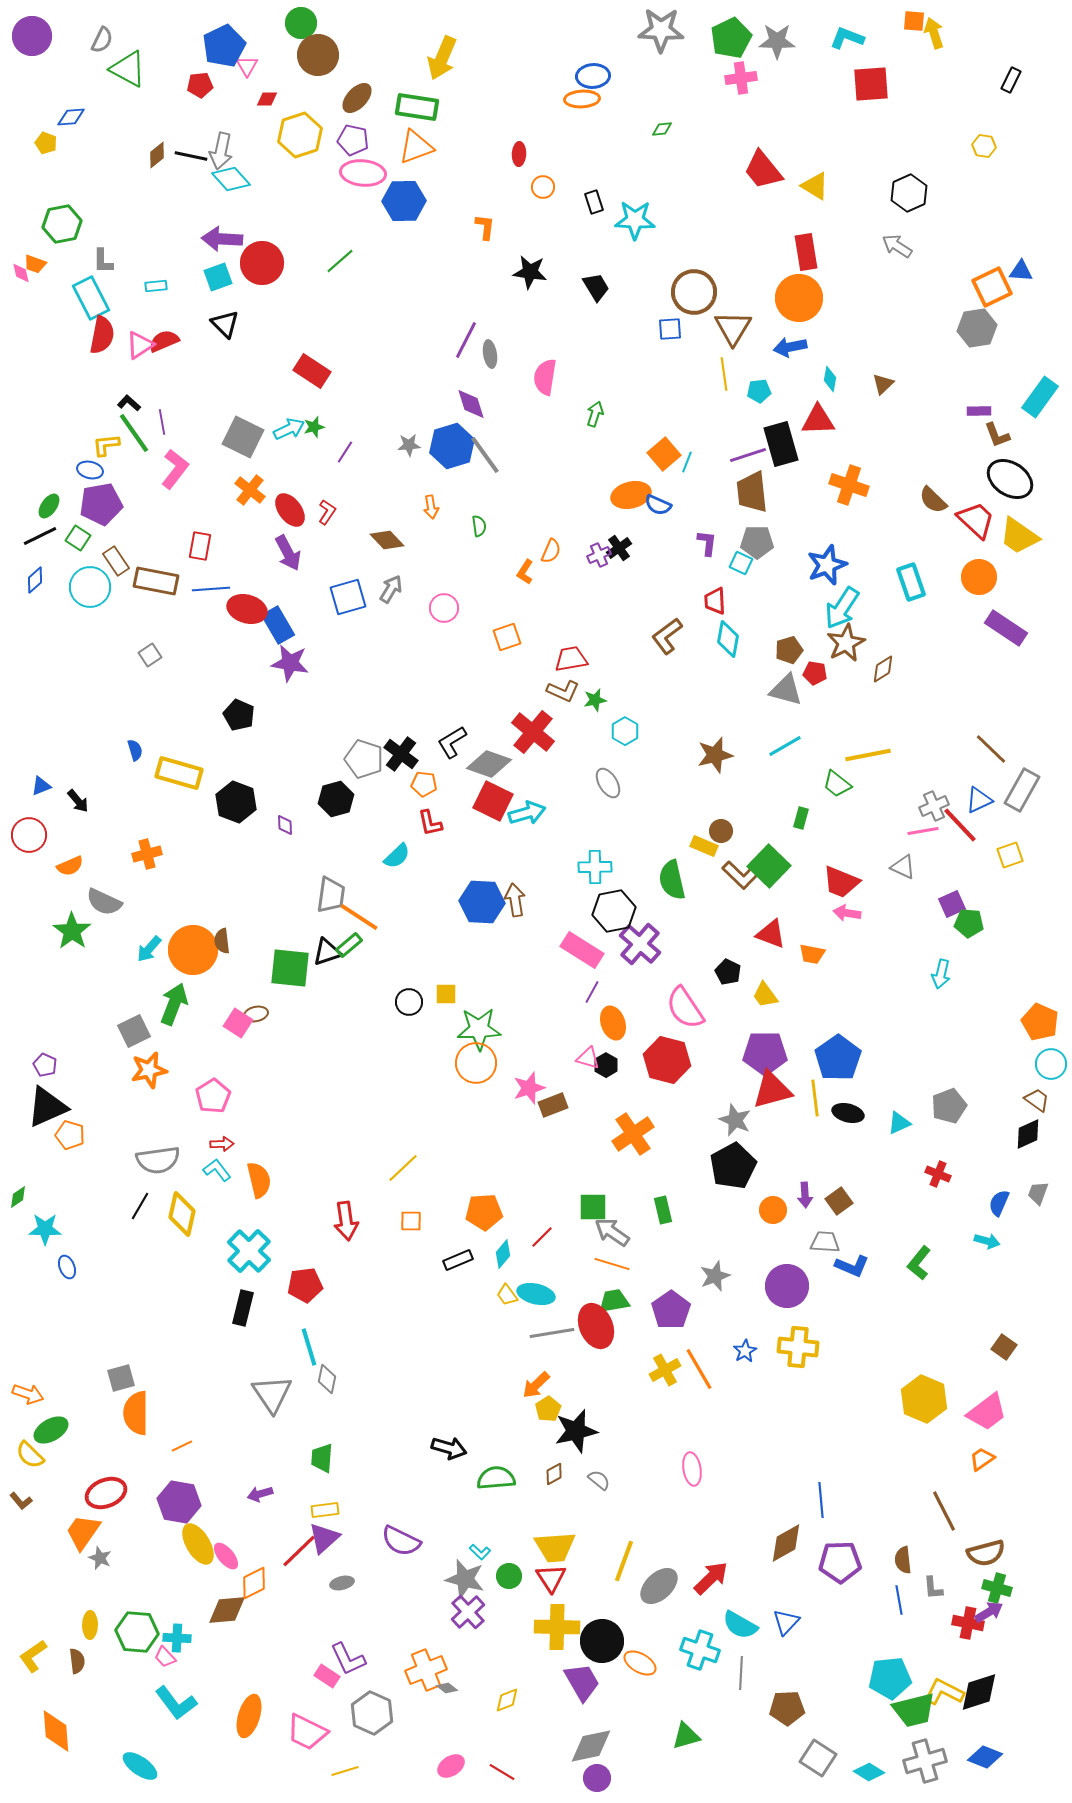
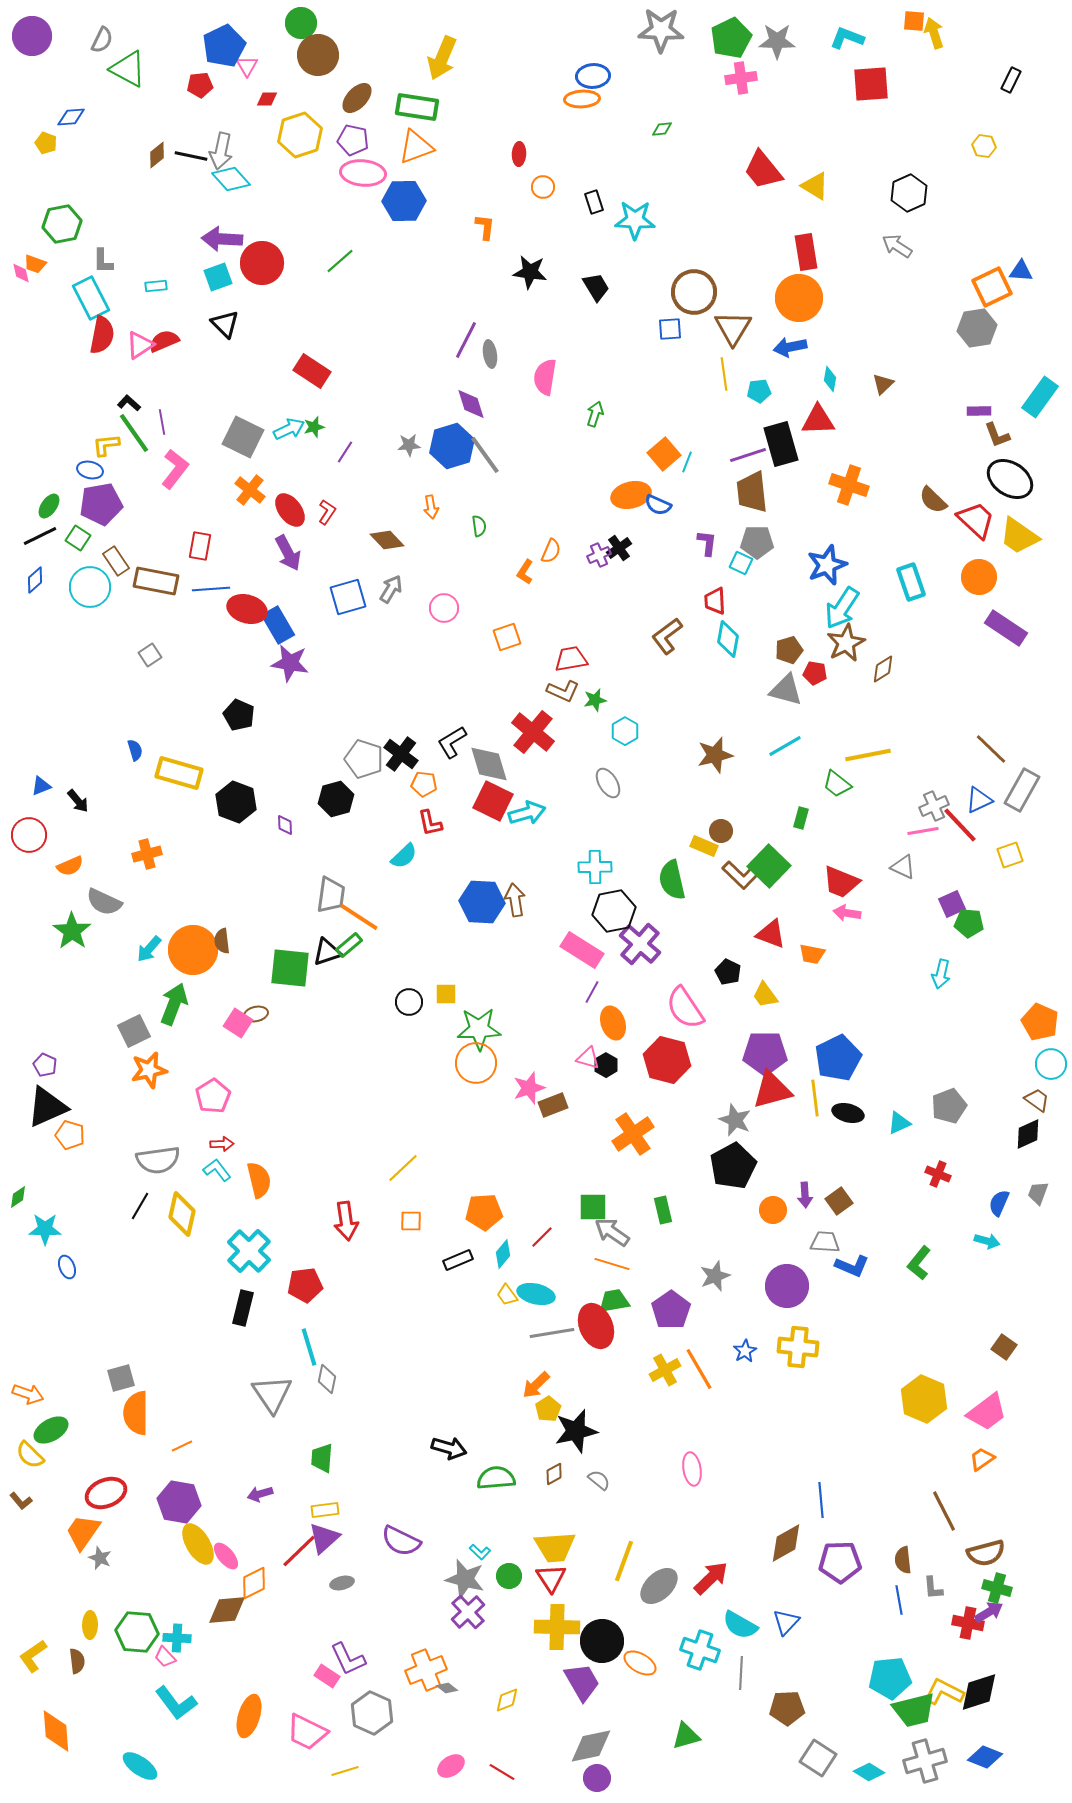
gray diamond at (489, 764): rotated 54 degrees clockwise
cyan semicircle at (397, 856): moved 7 px right
blue pentagon at (838, 1058): rotated 9 degrees clockwise
